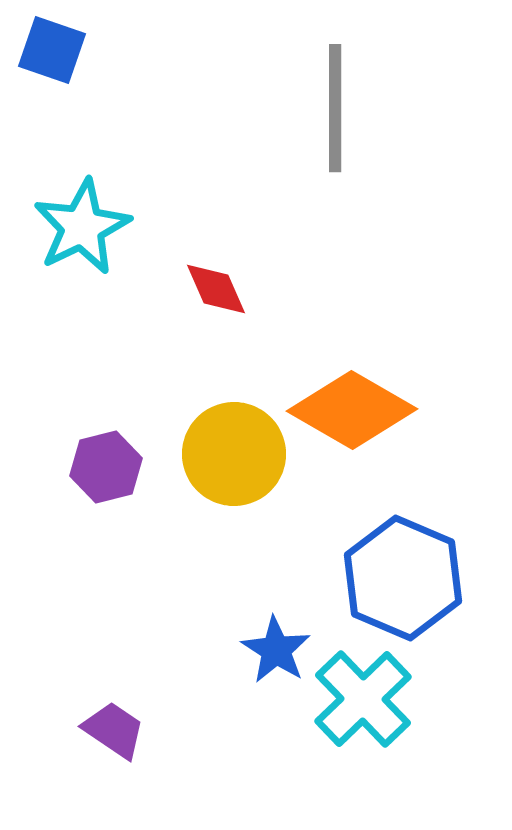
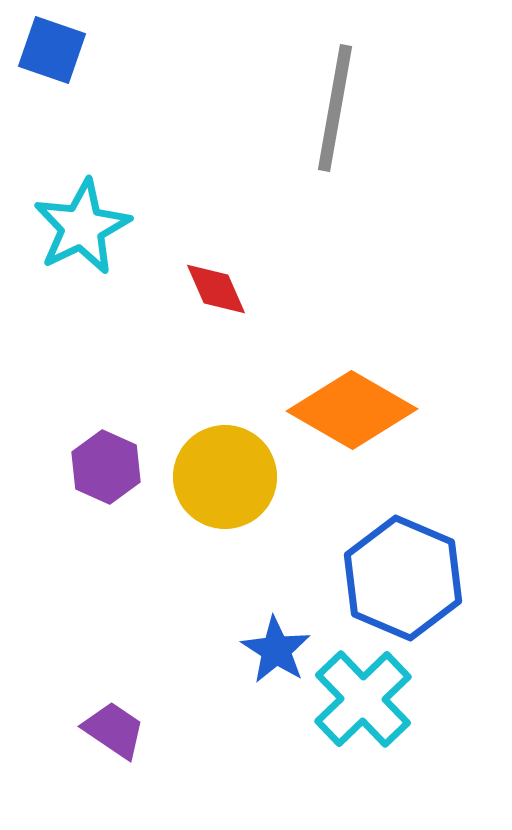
gray line: rotated 10 degrees clockwise
yellow circle: moved 9 px left, 23 px down
purple hexagon: rotated 22 degrees counterclockwise
